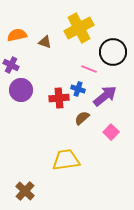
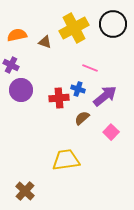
yellow cross: moved 5 px left
black circle: moved 28 px up
pink line: moved 1 px right, 1 px up
